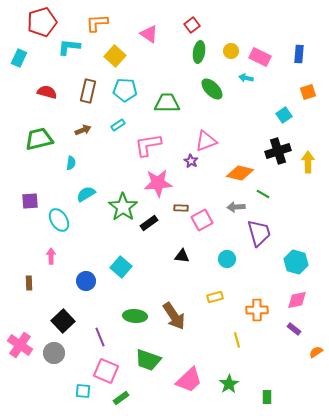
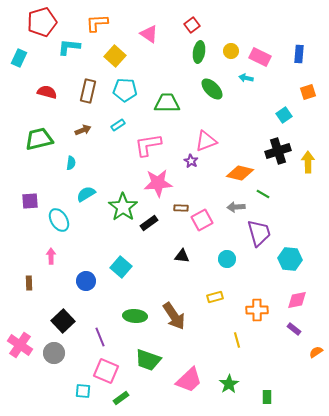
cyan hexagon at (296, 262): moved 6 px left, 3 px up; rotated 10 degrees counterclockwise
